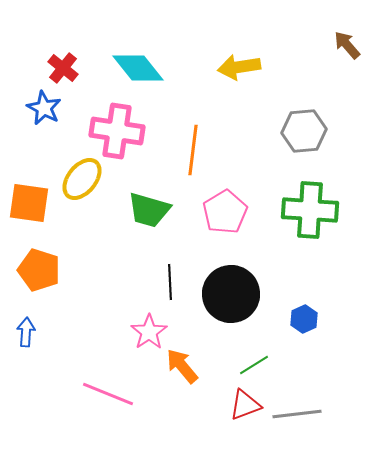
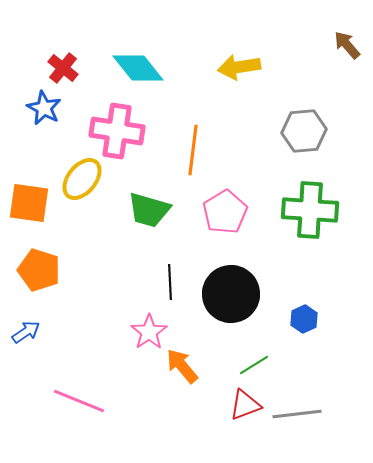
blue arrow: rotated 52 degrees clockwise
pink line: moved 29 px left, 7 px down
